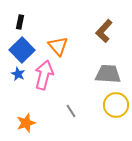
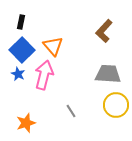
black rectangle: moved 1 px right
orange triangle: moved 5 px left
